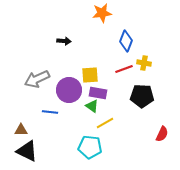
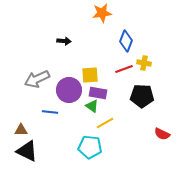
red semicircle: rotated 91 degrees clockwise
